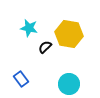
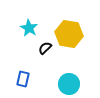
cyan star: rotated 18 degrees clockwise
black semicircle: moved 1 px down
blue rectangle: moved 2 px right; rotated 49 degrees clockwise
